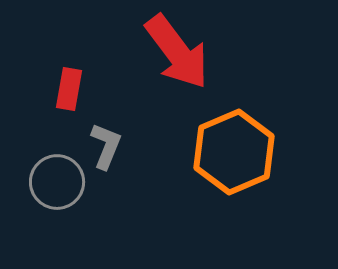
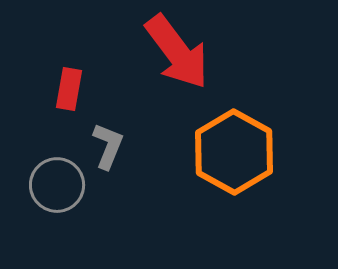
gray L-shape: moved 2 px right
orange hexagon: rotated 8 degrees counterclockwise
gray circle: moved 3 px down
